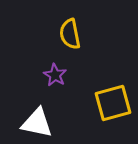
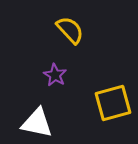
yellow semicircle: moved 4 px up; rotated 148 degrees clockwise
